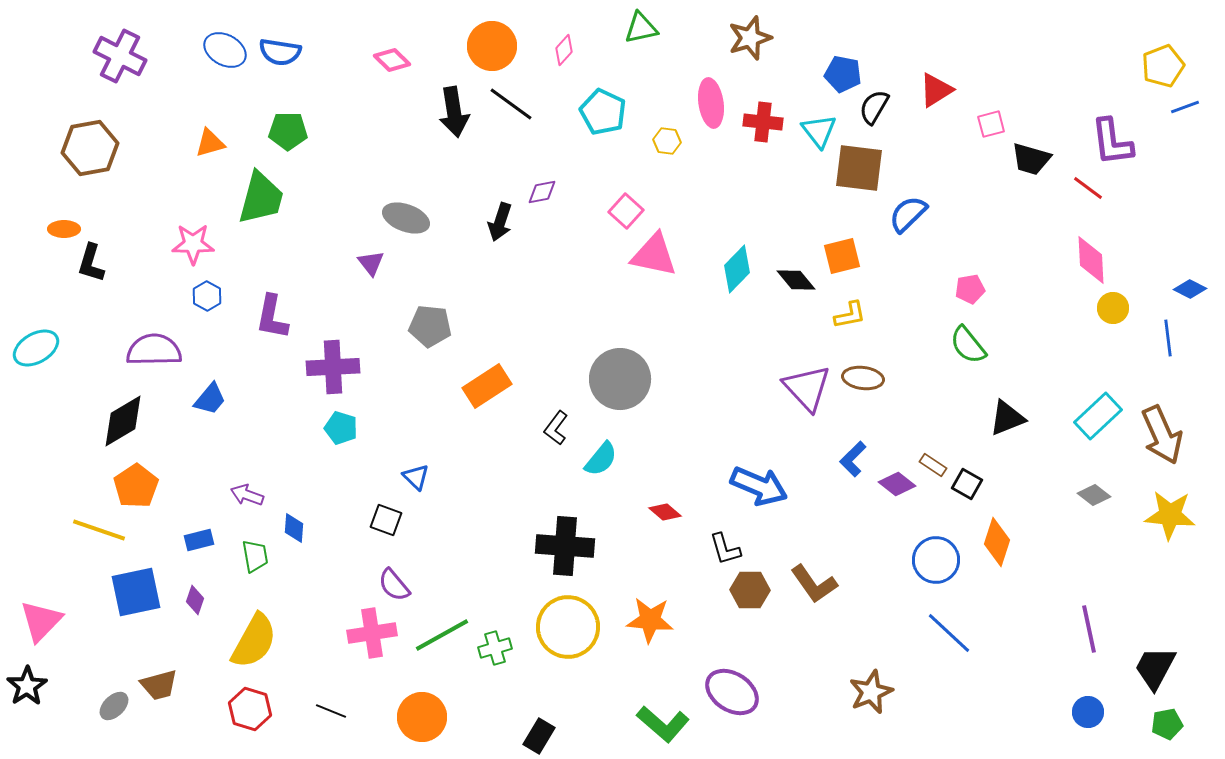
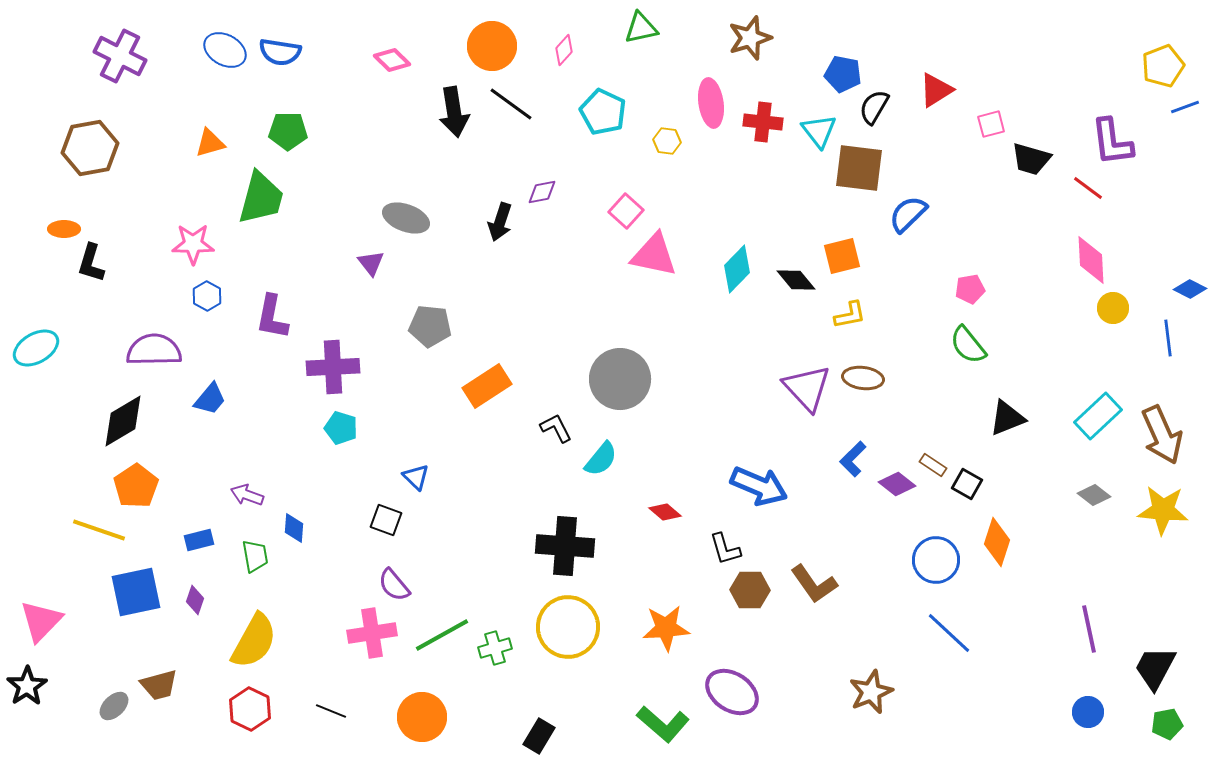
black L-shape at (556, 428): rotated 116 degrees clockwise
yellow star at (1170, 515): moved 7 px left, 5 px up
orange star at (650, 620): moved 16 px right, 8 px down; rotated 9 degrees counterclockwise
red hexagon at (250, 709): rotated 9 degrees clockwise
